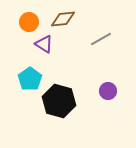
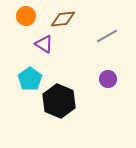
orange circle: moved 3 px left, 6 px up
gray line: moved 6 px right, 3 px up
purple circle: moved 12 px up
black hexagon: rotated 8 degrees clockwise
